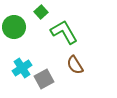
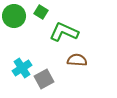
green square: rotated 16 degrees counterclockwise
green circle: moved 11 px up
green L-shape: rotated 36 degrees counterclockwise
brown semicircle: moved 2 px right, 5 px up; rotated 126 degrees clockwise
